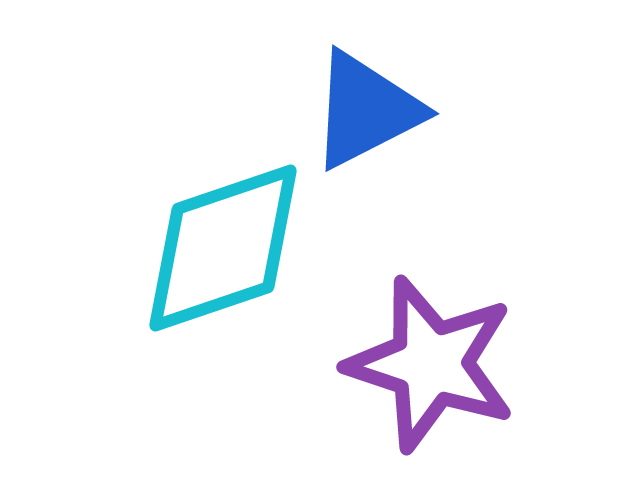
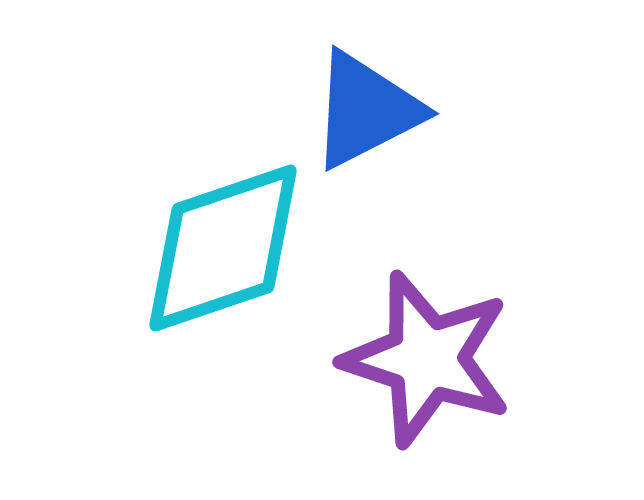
purple star: moved 4 px left, 5 px up
